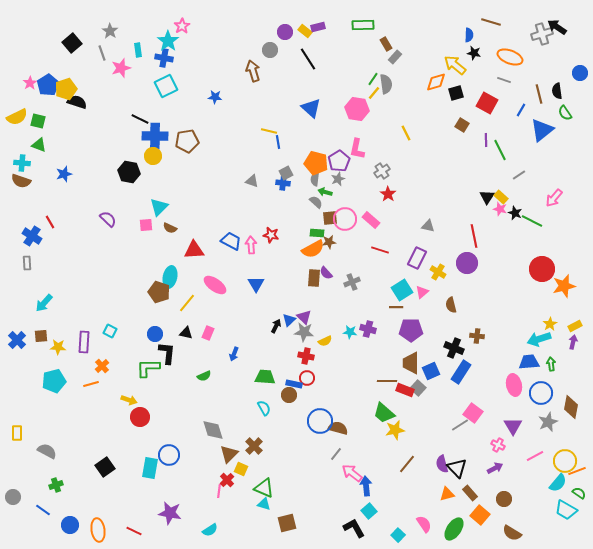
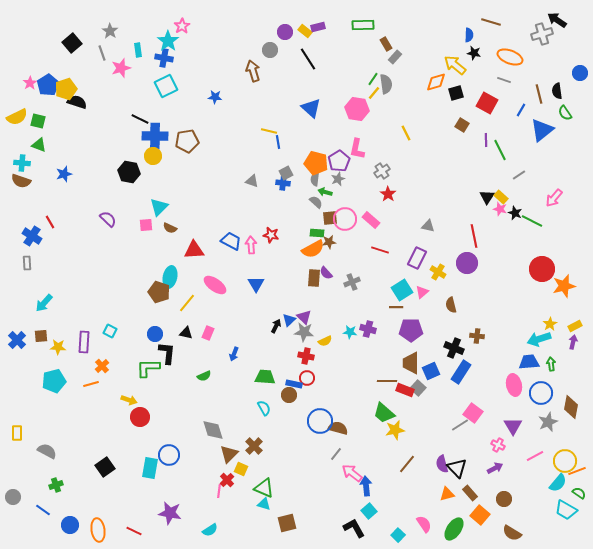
black arrow at (557, 27): moved 7 px up
